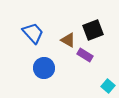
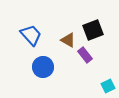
blue trapezoid: moved 2 px left, 2 px down
purple rectangle: rotated 21 degrees clockwise
blue circle: moved 1 px left, 1 px up
cyan square: rotated 24 degrees clockwise
